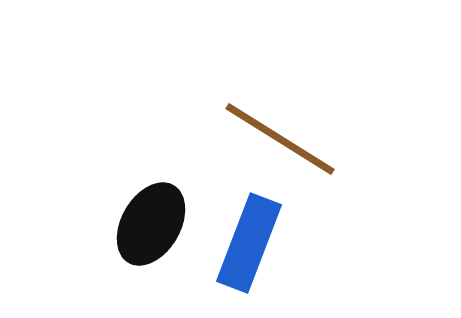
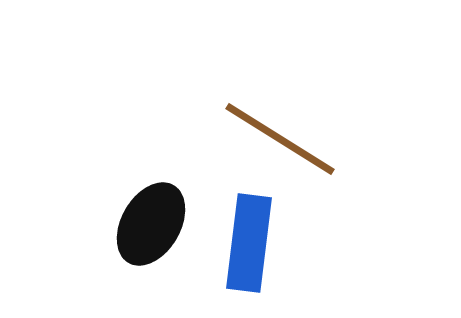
blue rectangle: rotated 14 degrees counterclockwise
